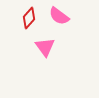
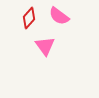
pink triangle: moved 1 px up
